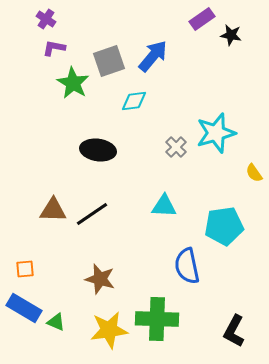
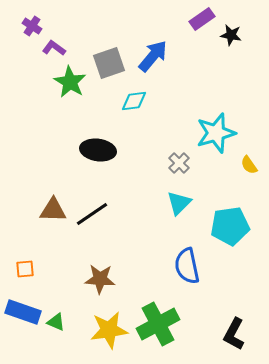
purple cross: moved 14 px left, 7 px down
purple L-shape: rotated 25 degrees clockwise
gray square: moved 2 px down
green star: moved 3 px left, 1 px up
gray cross: moved 3 px right, 16 px down
yellow semicircle: moved 5 px left, 8 px up
cyan triangle: moved 15 px right, 3 px up; rotated 48 degrees counterclockwise
cyan pentagon: moved 6 px right
brown star: rotated 12 degrees counterclockwise
blue rectangle: moved 1 px left, 4 px down; rotated 12 degrees counterclockwise
green cross: moved 1 px right, 5 px down; rotated 30 degrees counterclockwise
black L-shape: moved 3 px down
